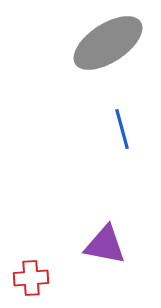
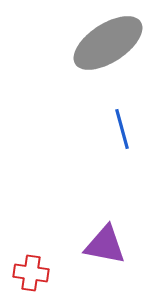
red cross: moved 5 px up; rotated 12 degrees clockwise
